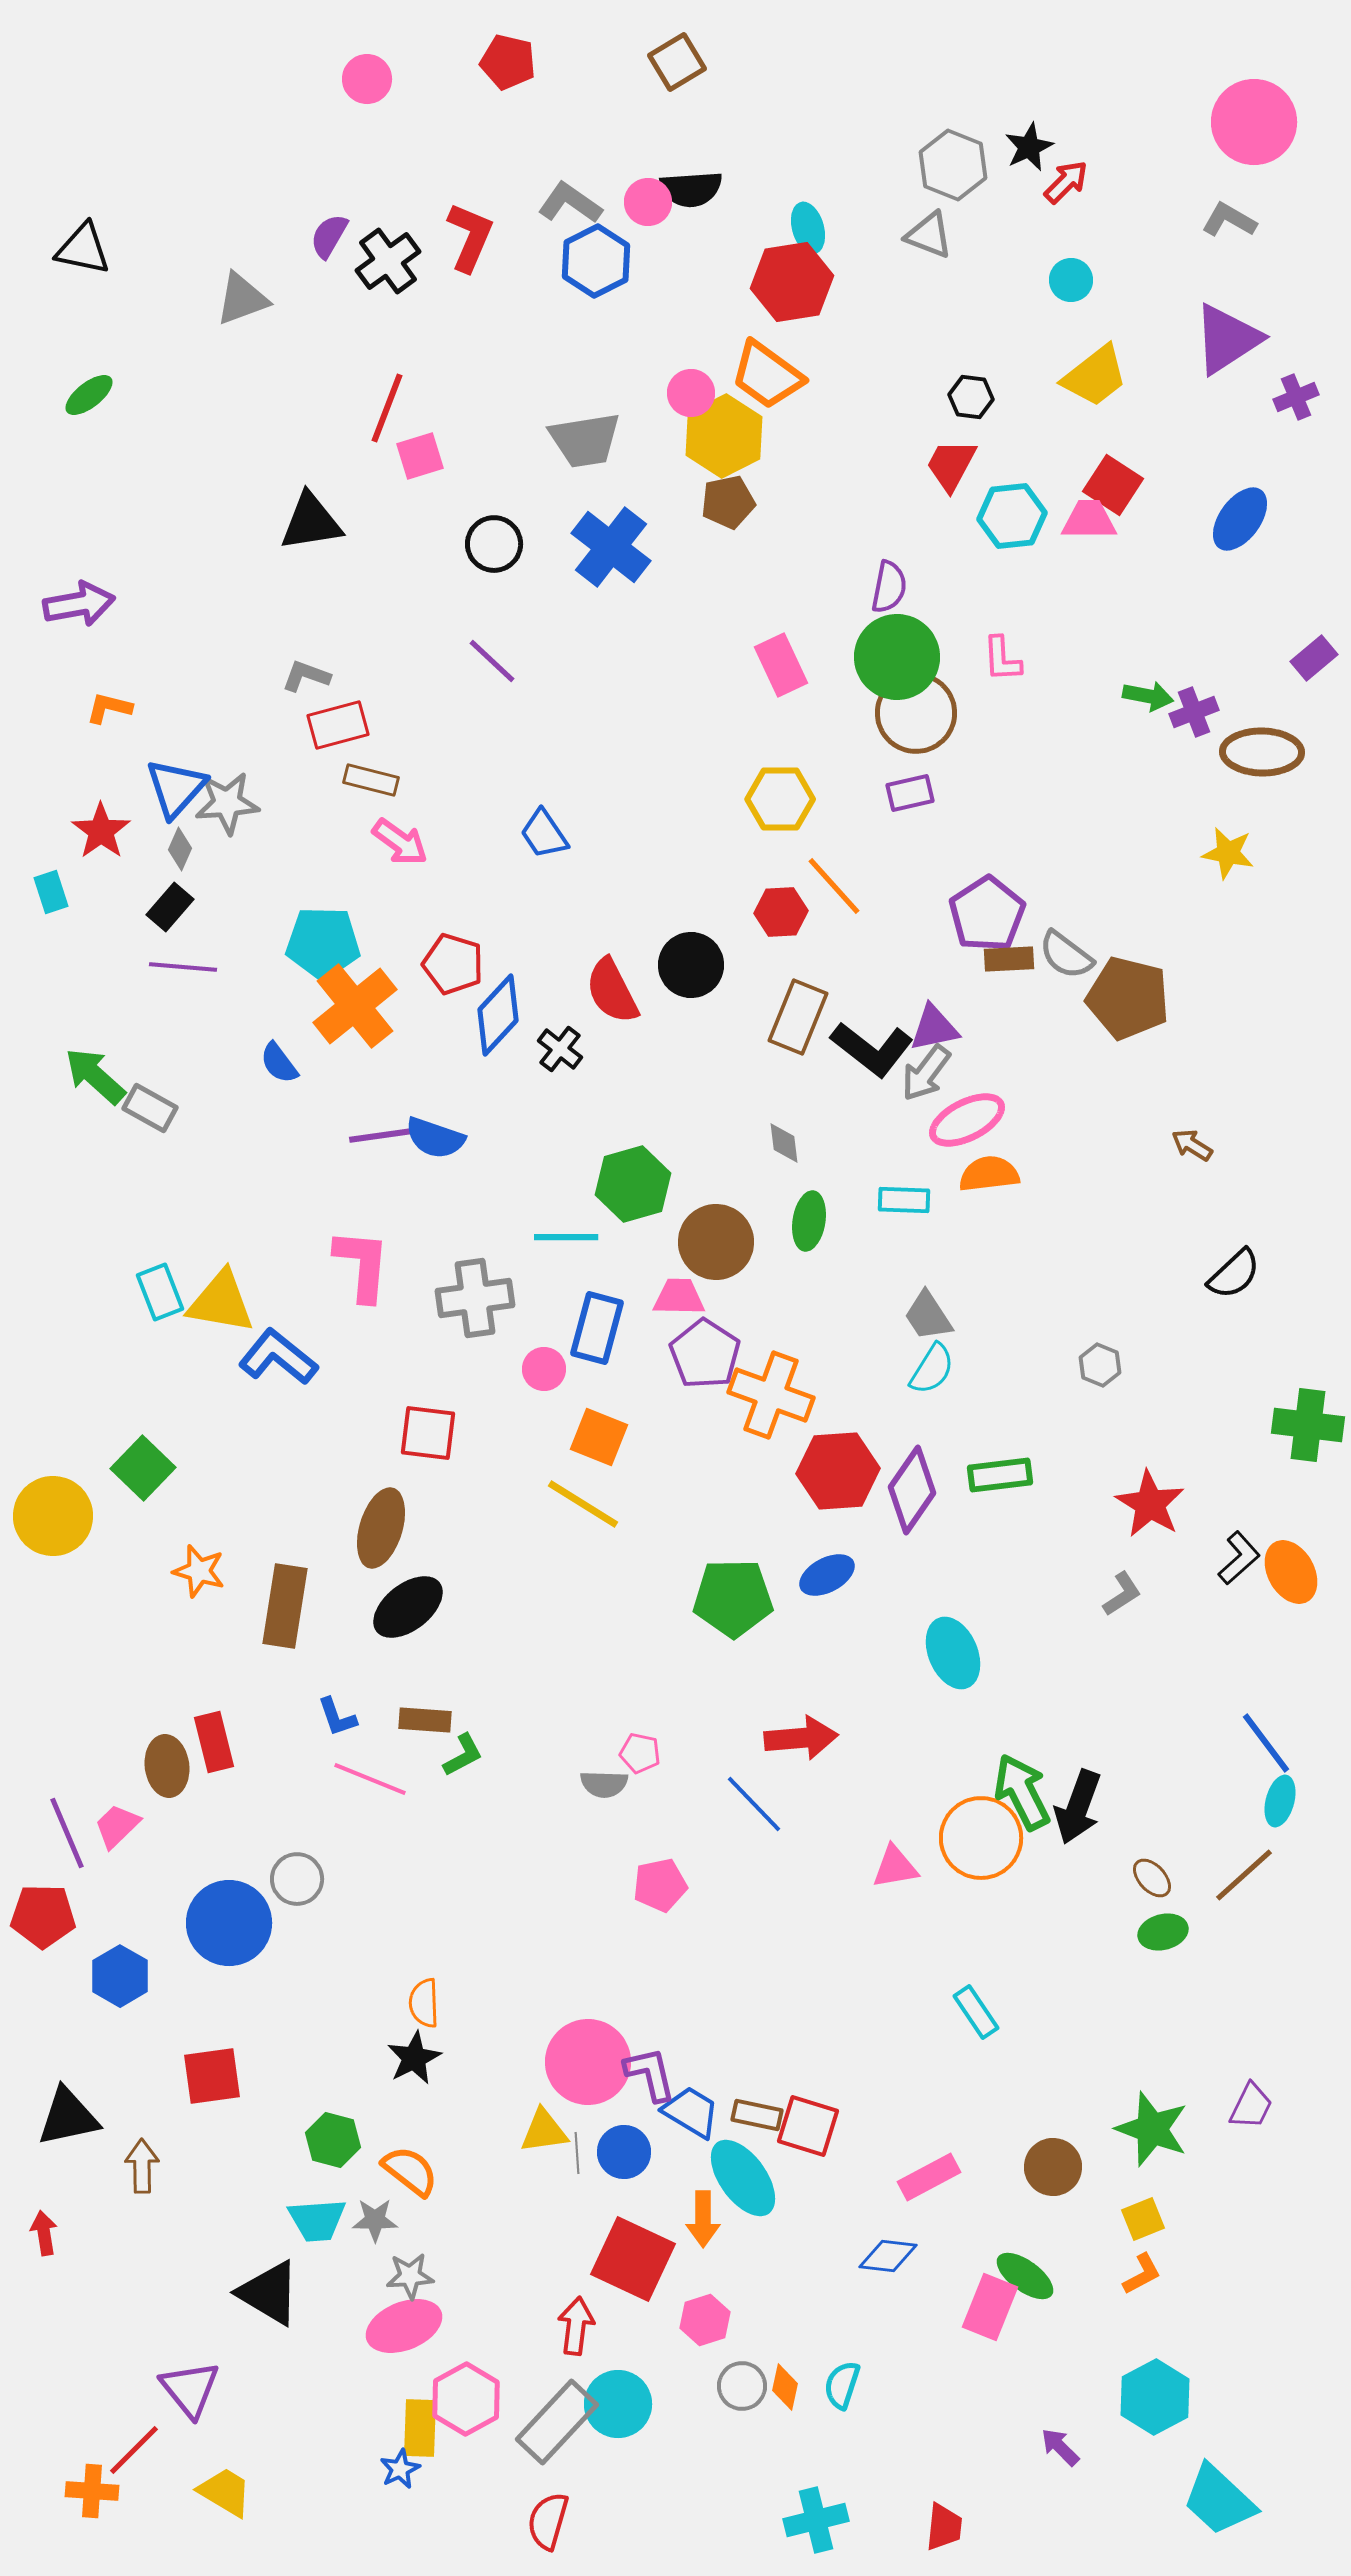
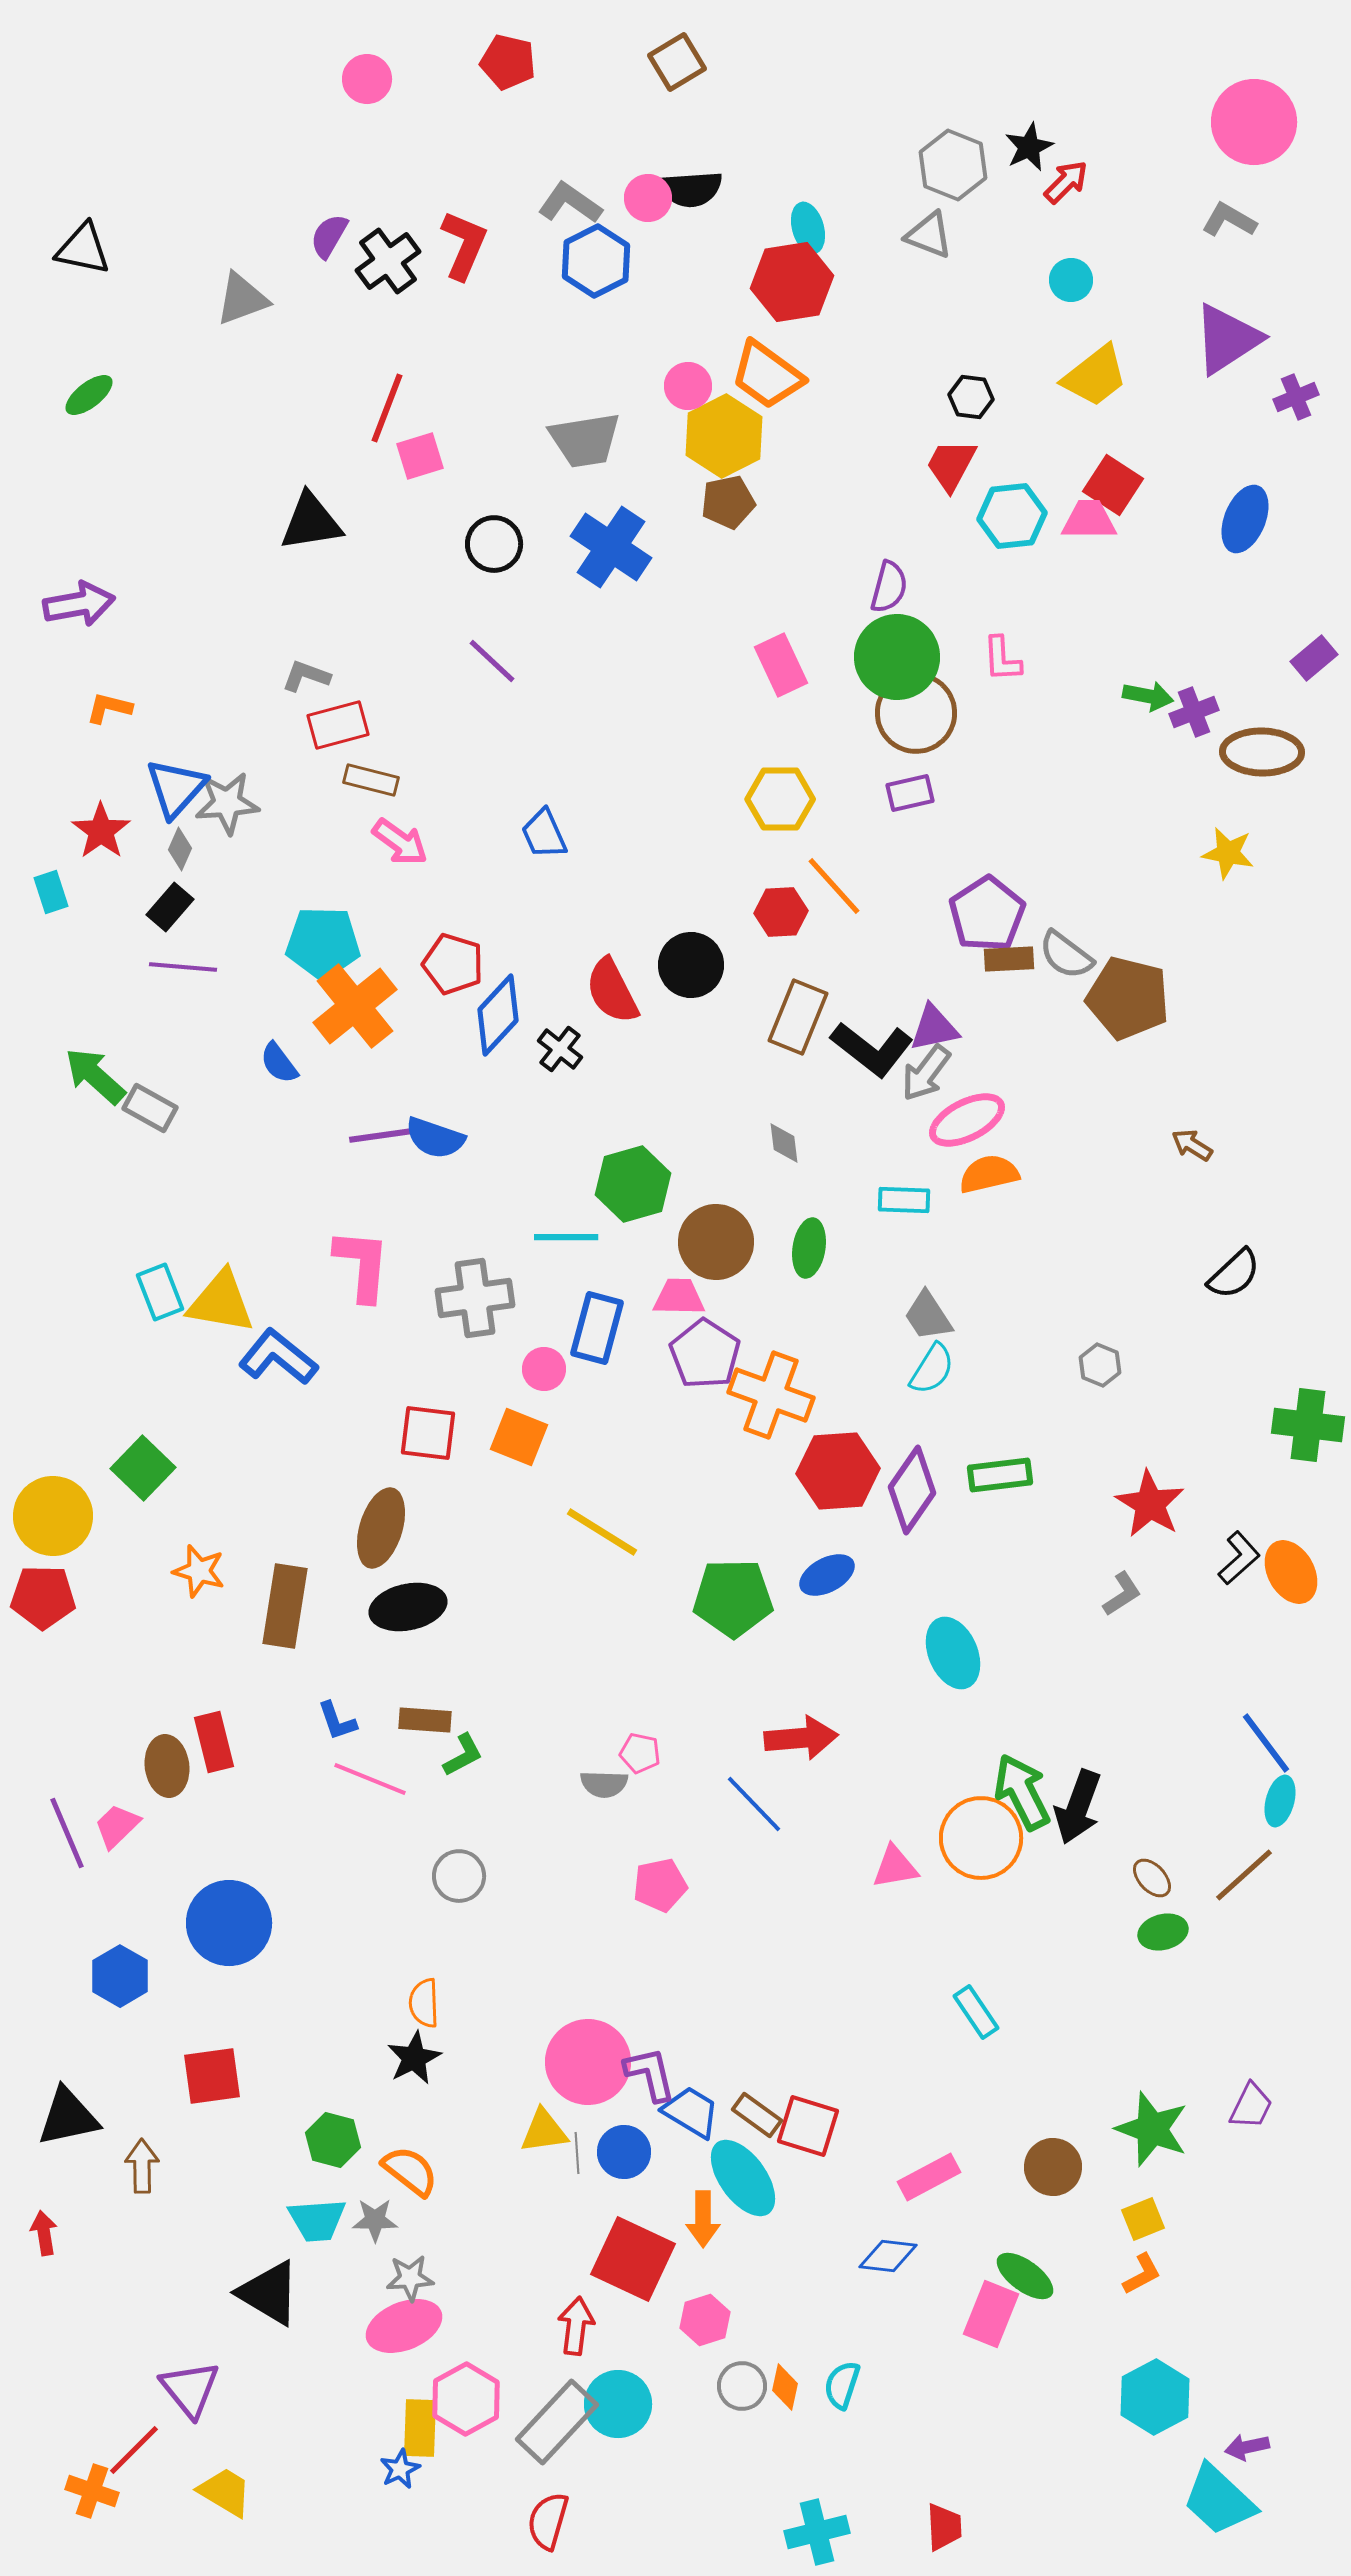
pink circle at (648, 202): moved 4 px up
red L-shape at (470, 237): moved 6 px left, 8 px down
pink circle at (691, 393): moved 3 px left, 7 px up
blue ellipse at (1240, 519): moved 5 px right; rotated 14 degrees counterclockwise
blue cross at (611, 547): rotated 4 degrees counterclockwise
purple semicircle at (889, 587): rotated 4 degrees clockwise
blue trapezoid at (544, 834): rotated 10 degrees clockwise
orange semicircle at (989, 1174): rotated 6 degrees counterclockwise
green ellipse at (809, 1221): moved 27 px down
orange square at (599, 1437): moved 80 px left
yellow line at (583, 1504): moved 19 px right, 28 px down
black ellipse at (408, 1607): rotated 26 degrees clockwise
blue L-shape at (337, 1717): moved 4 px down
gray circle at (297, 1879): moved 162 px right, 3 px up
red pentagon at (43, 1916): moved 319 px up
brown rectangle at (757, 2115): rotated 24 degrees clockwise
gray star at (410, 2276): moved 2 px down
pink rectangle at (990, 2307): moved 1 px right, 7 px down
purple arrow at (1060, 2447): moved 187 px right; rotated 57 degrees counterclockwise
orange cross at (92, 2491): rotated 15 degrees clockwise
cyan cross at (816, 2520): moved 1 px right, 12 px down
red trapezoid at (944, 2527): rotated 9 degrees counterclockwise
